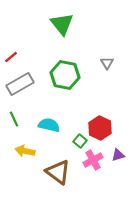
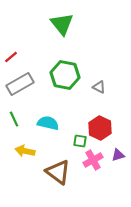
gray triangle: moved 8 px left, 24 px down; rotated 32 degrees counterclockwise
cyan semicircle: moved 1 px left, 2 px up
green square: rotated 32 degrees counterclockwise
